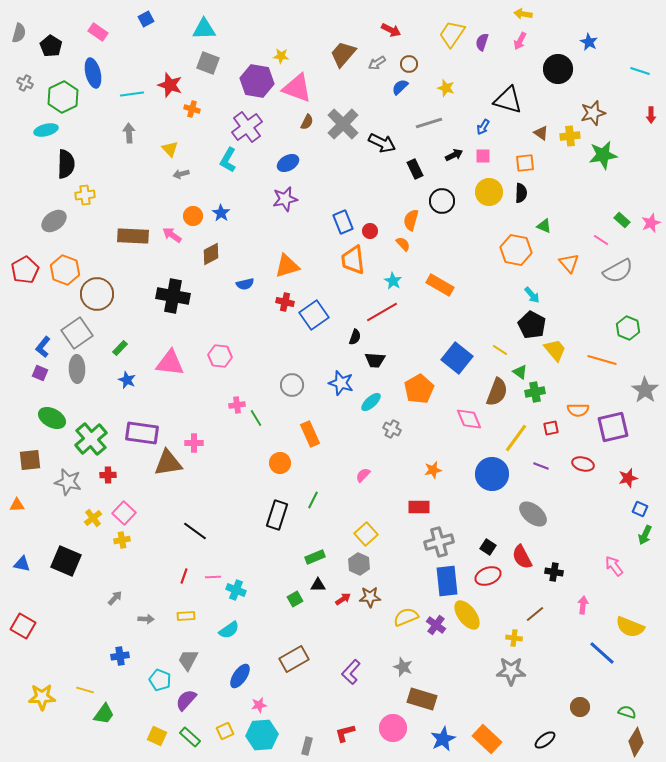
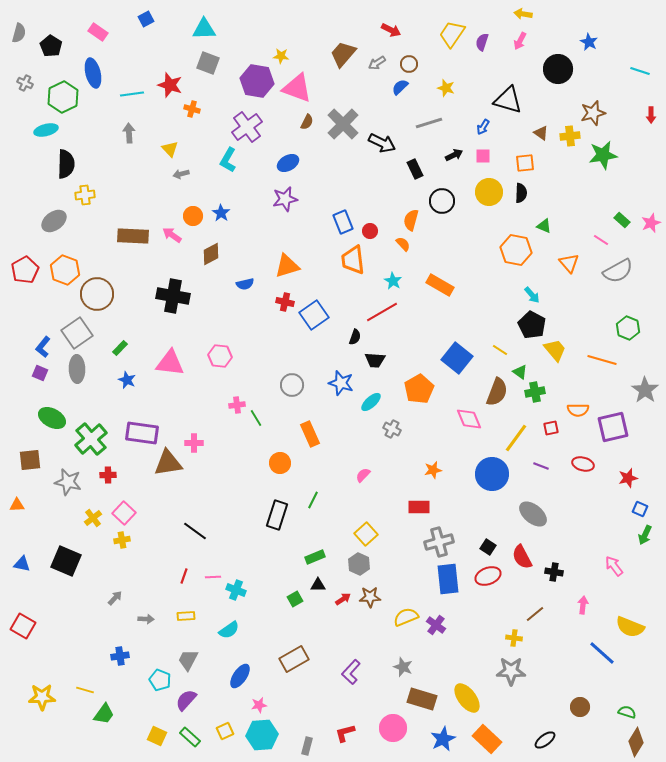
blue rectangle at (447, 581): moved 1 px right, 2 px up
yellow ellipse at (467, 615): moved 83 px down
